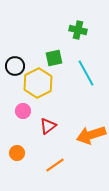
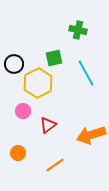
black circle: moved 1 px left, 2 px up
red triangle: moved 1 px up
orange circle: moved 1 px right
